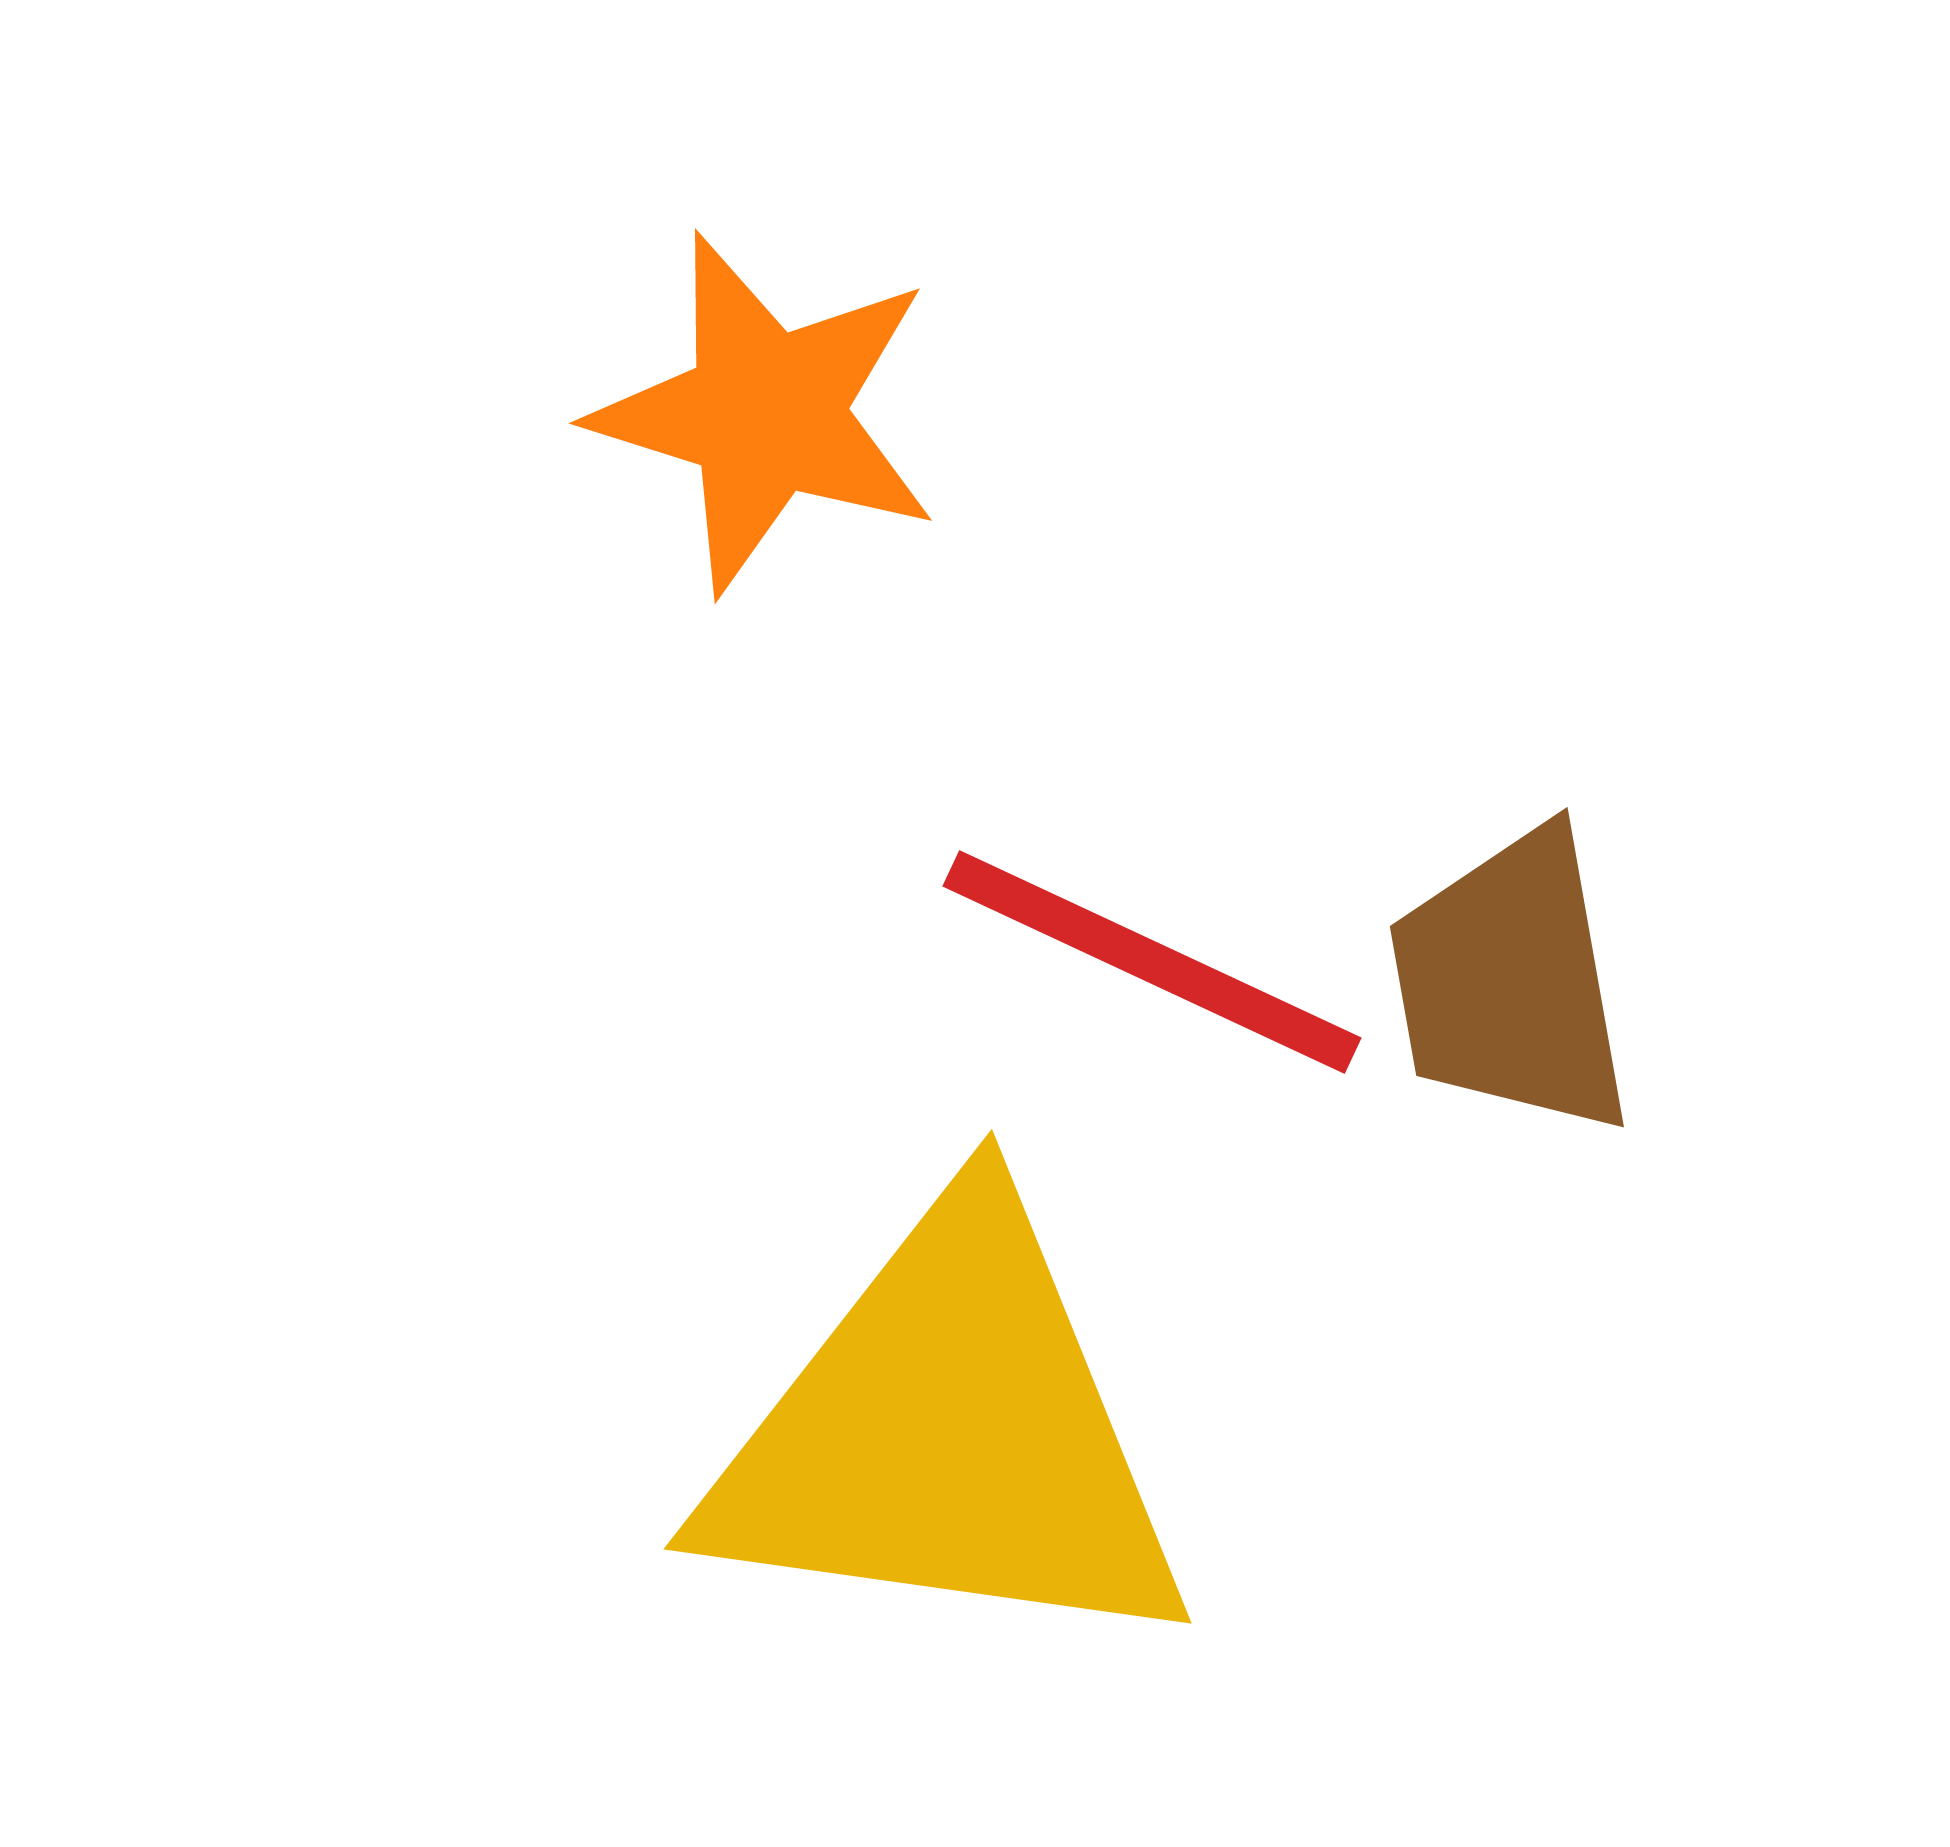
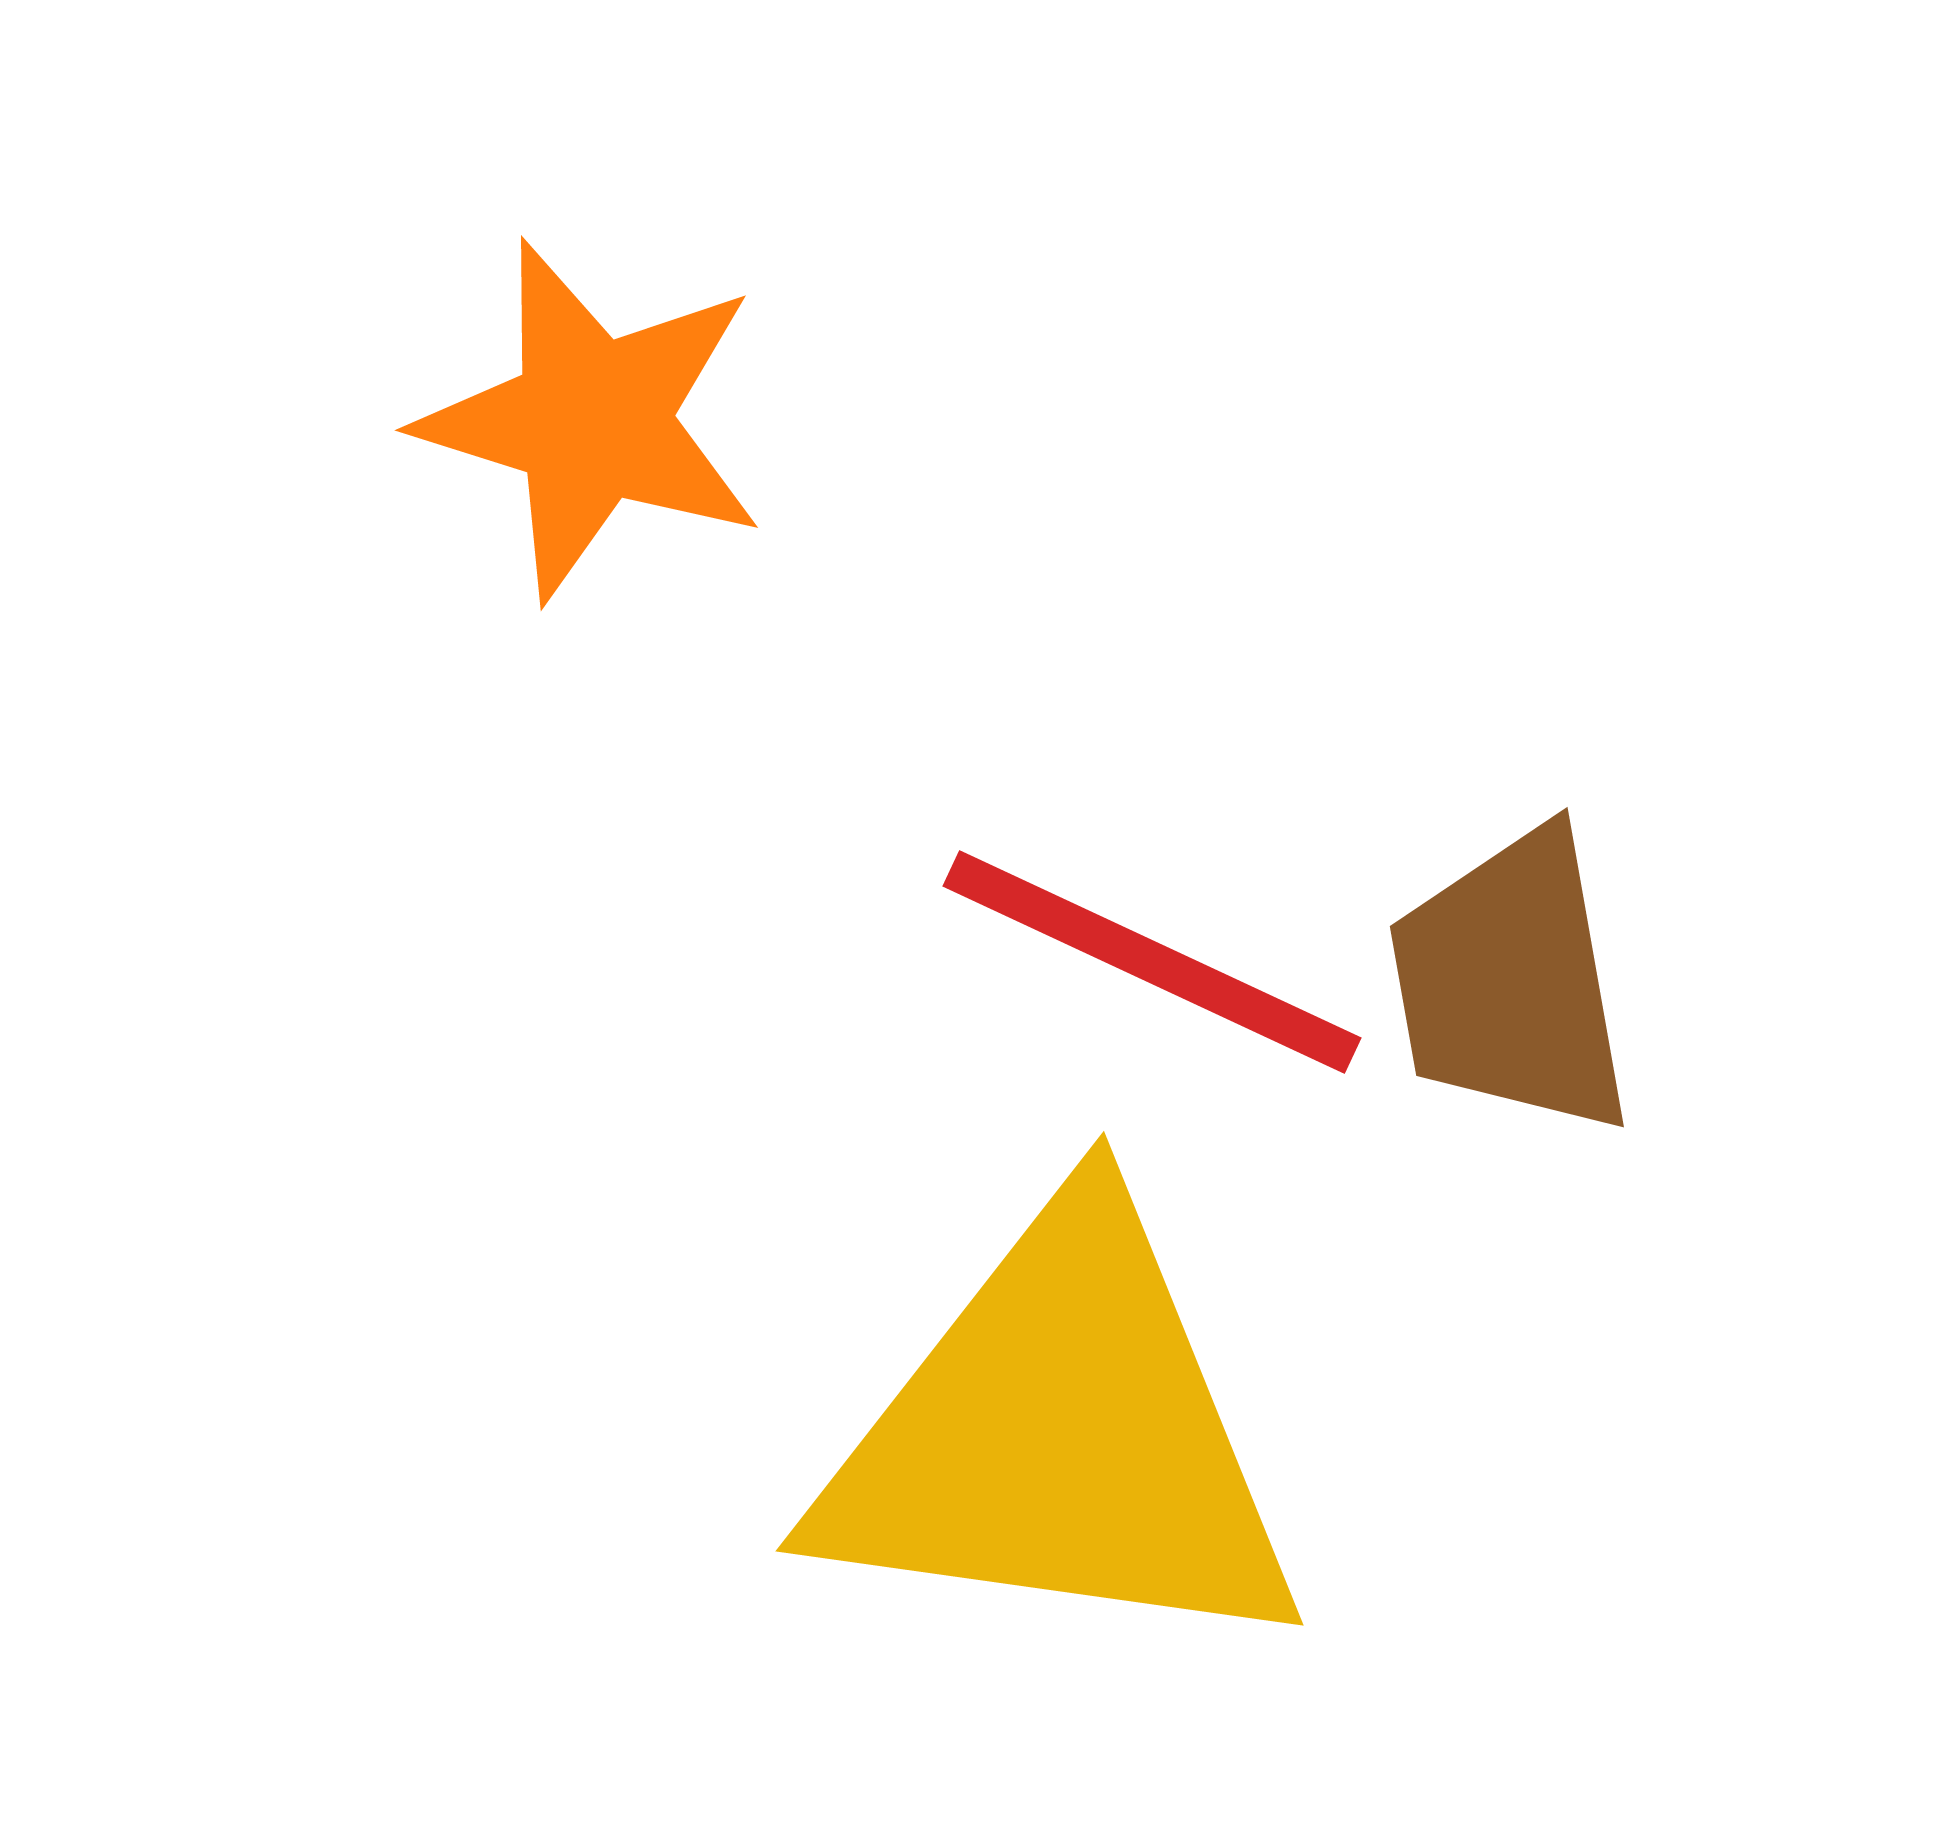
orange star: moved 174 px left, 7 px down
yellow triangle: moved 112 px right, 2 px down
